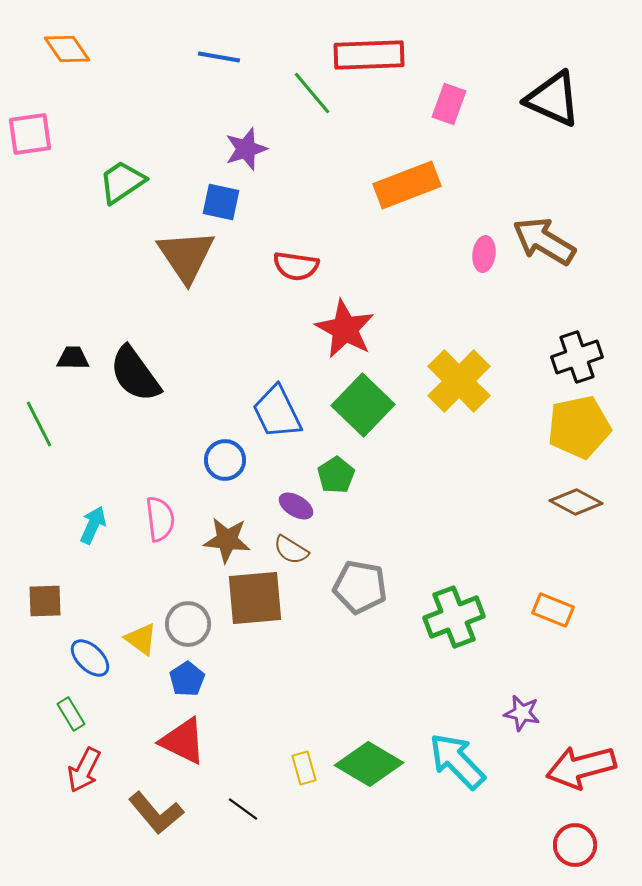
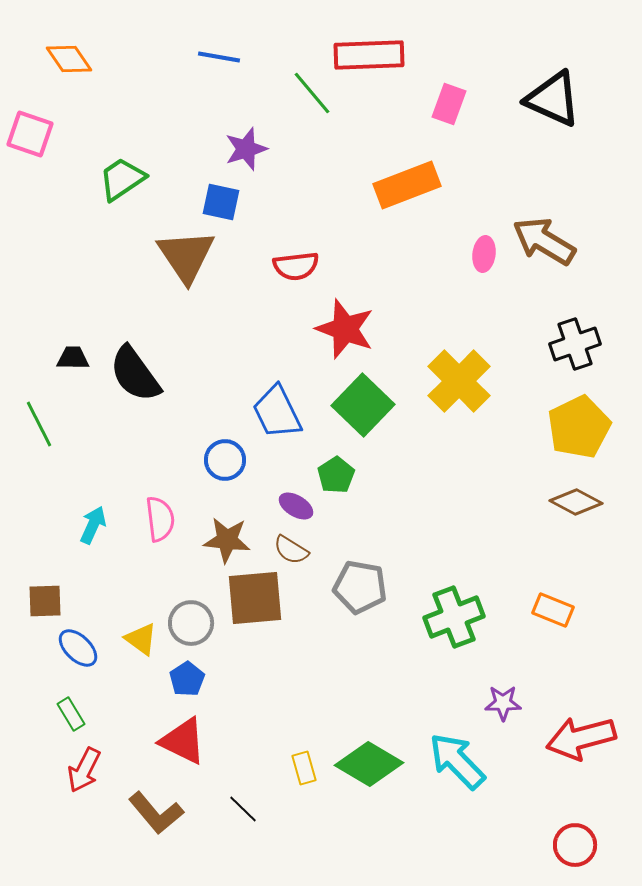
orange diamond at (67, 49): moved 2 px right, 10 px down
pink square at (30, 134): rotated 27 degrees clockwise
green trapezoid at (122, 182): moved 3 px up
red semicircle at (296, 266): rotated 15 degrees counterclockwise
red star at (345, 329): rotated 8 degrees counterclockwise
black cross at (577, 357): moved 2 px left, 13 px up
yellow pentagon at (579, 427): rotated 14 degrees counterclockwise
gray circle at (188, 624): moved 3 px right, 1 px up
blue ellipse at (90, 658): moved 12 px left, 10 px up
purple star at (522, 713): moved 19 px left, 10 px up; rotated 12 degrees counterclockwise
red arrow at (581, 767): moved 29 px up
black line at (243, 809): rotated 8 degrees clockwise
